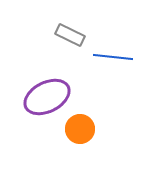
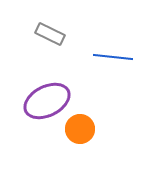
gray rectangle: moved 20 px left, 1 px up
purple ellipse: moved 4 px down
